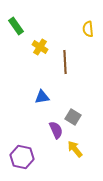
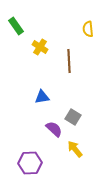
brown line: moved 4 px right, 1 px up
purple semicircle: moved 2 px left, 1 px up; rotated 24 degrees counterclockwise
purple hexagon: moved 8 px right, 6 px down; rotated 15 degrees counterclockwise
